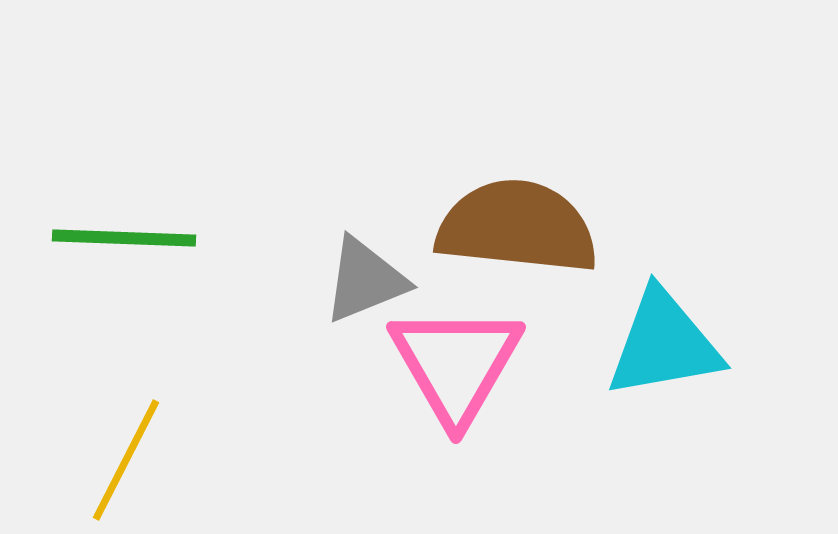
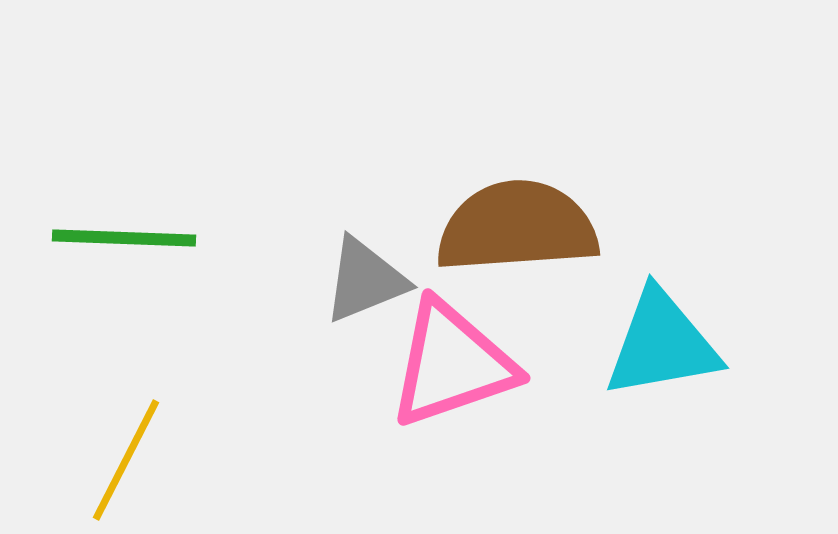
brown semicircle: rotated 10 degrees counterclockwise
cyan triangle: moved 2 px left
pink triangle: moved 4 px left; rotated 41 degrees clockwise
